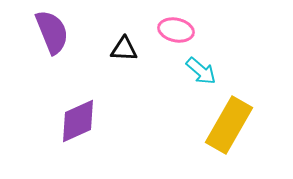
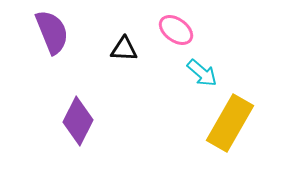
pink ellipse: rotated 24 degrees clockwise
cyan arrow: moved 1 px right, 2 px down
purple diamond: rotated 39 degrees counterclockwise
yellow rectangle: moved 1 px right, 2 px up
